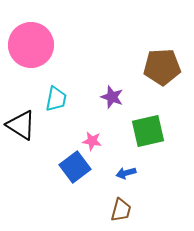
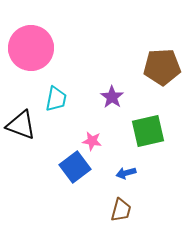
pink circle: moved 3 px down
purple star: rotated 15 degrees clockwise
black triangle: rotated 12 degrees counterclockwise
